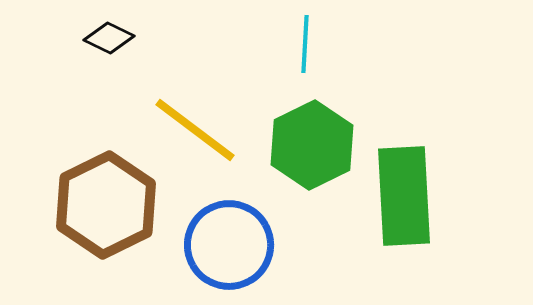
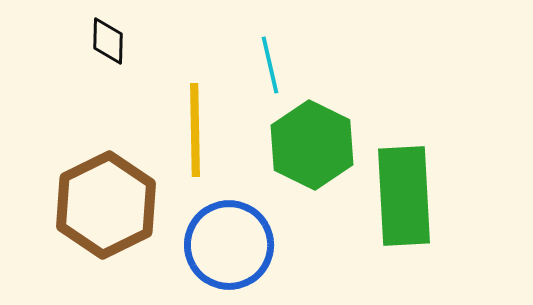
black diamond: moved 1 px left, 3 px down; rotated 66 degrees clockwise
cyan line: moved 35 px left, 21 px down; rotated 16 degrees counterclockwise
yellow line: rotated 52 degrees clockwise
green hexagon: rotated 8 degrees counterclockwise
